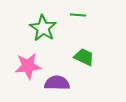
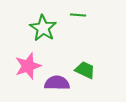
green trapezoid: moved 1 px right, 13 px down
pink star: rotated 12 degrees counterclockwise
